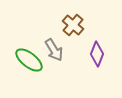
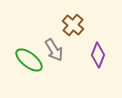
purple diamond: moved 1 px right, 1 px down
